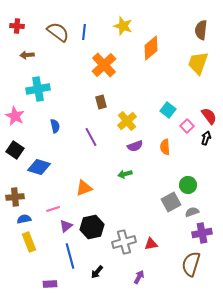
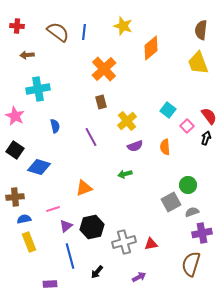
yellow trapezoid at (198, 63): rotated 40 degrees counterclockwise
orange cross at (104, 65): moved 4 px down
purple arrow at (139, 277): rotated 32 degrees clockwise
